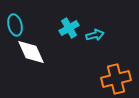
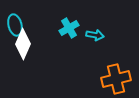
cyan arrow: rotated 24 degrees clockwise
white diamond: moved 8 px left, 8 px up; rotated 48 degrees clockwise
